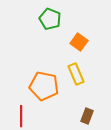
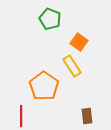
yellow rectangle: moved 4 px left, 8 px up; rotated 10 degrees counterclockwise
orange pentagon: rotated 24 degrees clockwise
brown rectangle: rotated 28 degrees counterclockwise
